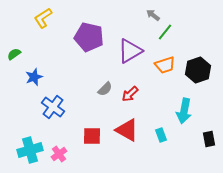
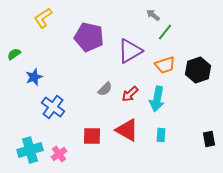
cyan arrow: moved 27 px left, 12 px up
cyan rectangle: rotated 24 degrees clockwise
